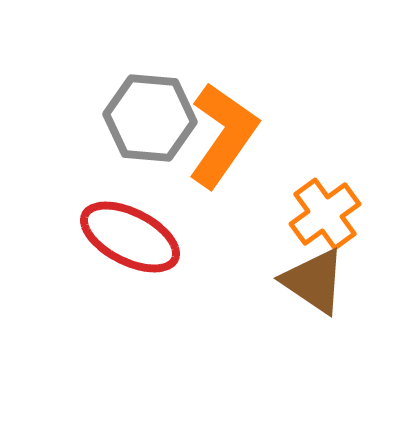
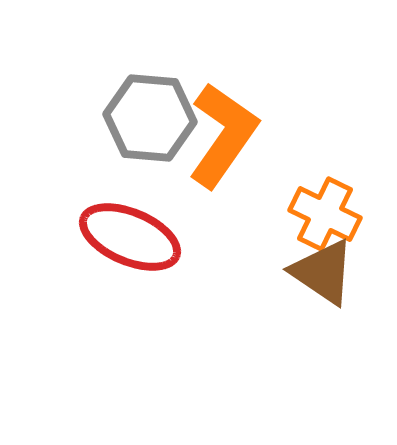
orange cross: rotated 28 degrees counterclockwise
red ellipse: rotated 4 degrees counterclockwise
brown triangle: moved 9 px right, 9 px up
